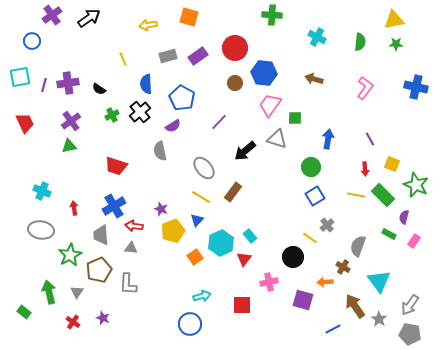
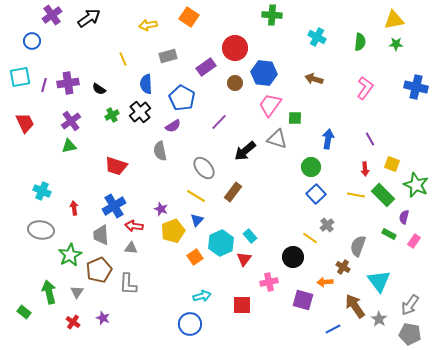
orange square at (189, 17): rotated 18 degrees clockwise
purple rectangle at (198, 56): moved 8 px right, 11 px down
blue square at (315, 196): moved 1 px right, 2 px up; rotated 12 degrees counterclockwise
yellow line at (201, 197): moved 5 px left, 1 px up
